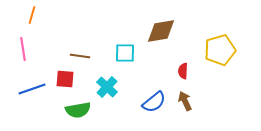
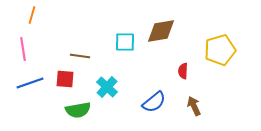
cyan square: moved 11 px up
blue line: moved 2 px left, 6 px up
brown arrow: moved 9 px right, 5 px down
